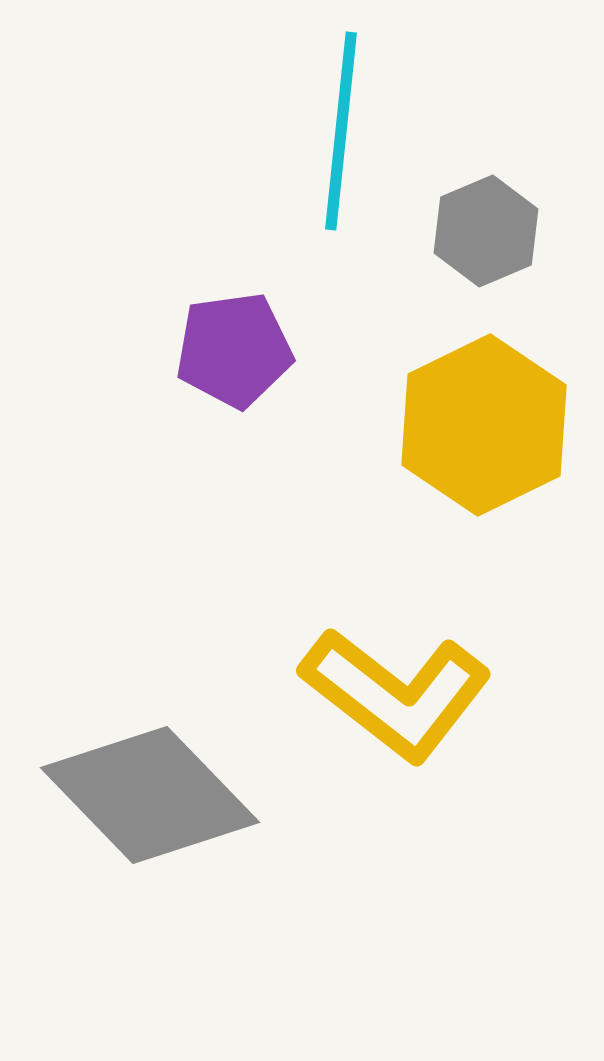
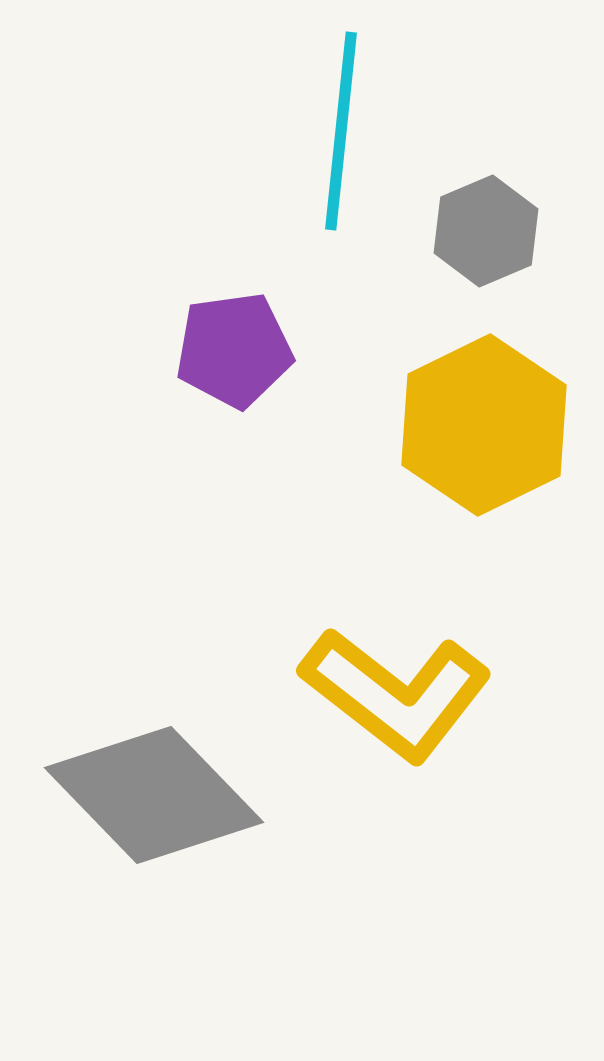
gray diamond: moved 4 px right
